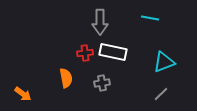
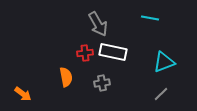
gray arrow: moved 2 px left, 2 px down; rotated 30 degrees counterclockwise
orange semicircle: moved 1 px up
